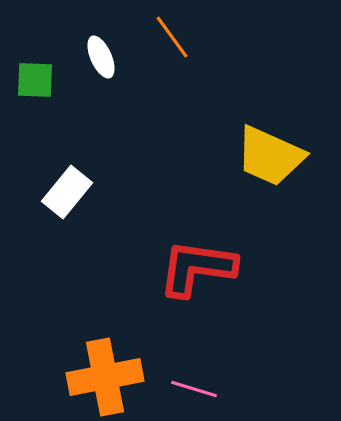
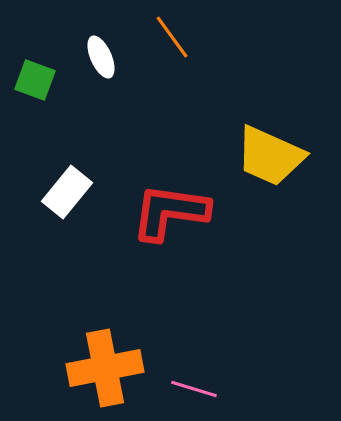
green square: rotated 18 degrees clockwise
red L-shape: moved 27 px left, 56 px up
orange cross: moved 9 px up
